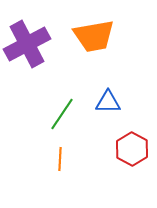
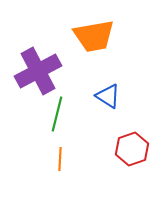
purple cross: moved 11 px right, 27 px down
blue triangle: moved 6 px up; rotated 32 degrees clockwise
green line: moved 5 px left; rotated 20 degrees counterclockwise
red hexagon: rotated 12 degrees clockwise
